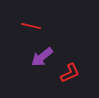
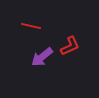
red L-shape: moved 27 px up
